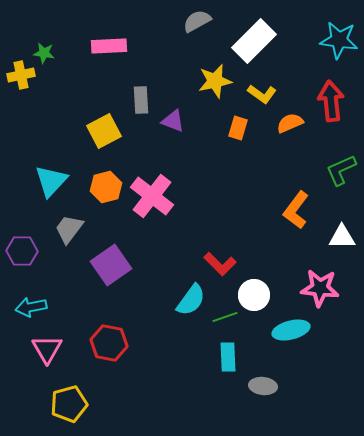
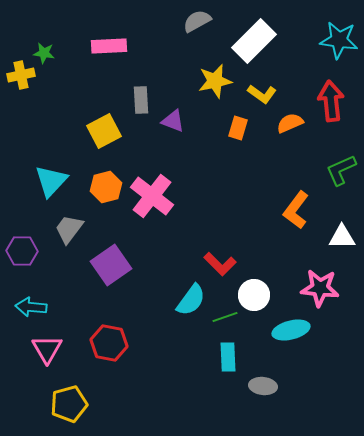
cyan arrow: rotated 16 degrees clockwise
